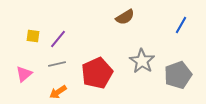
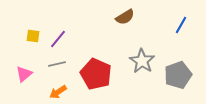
red pentagon: moved 1 px left, 1 px down; rotated 24 degrees counterclockwise
